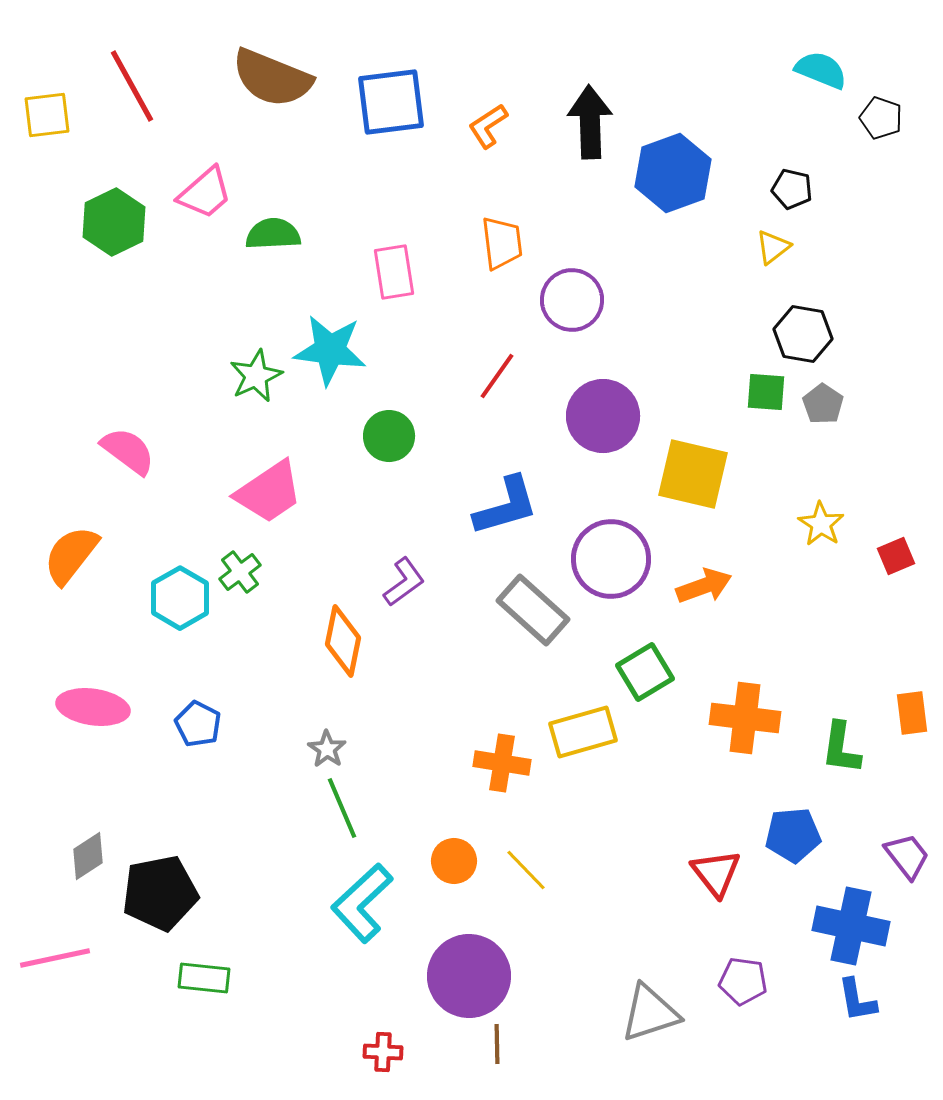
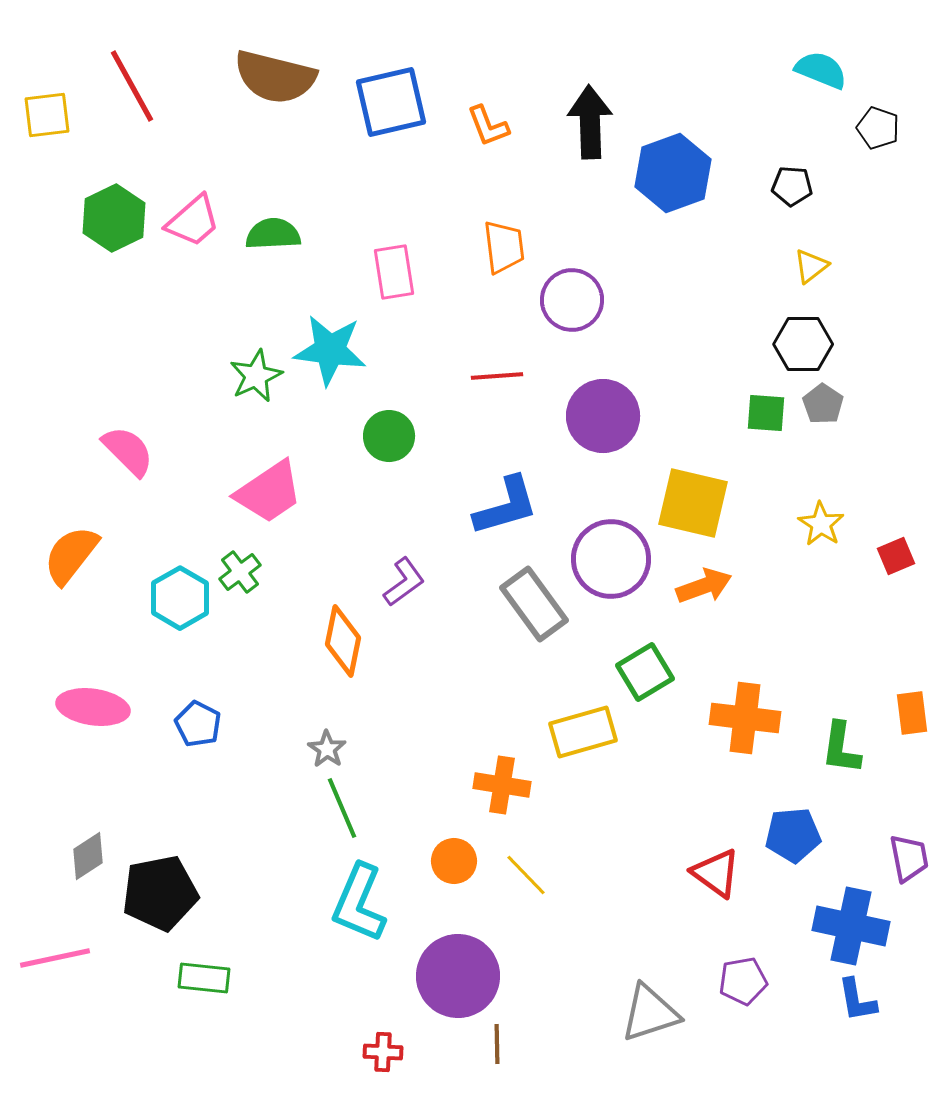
brown semicircle at (272, 78): moved 3 px right, 1 px up; rotated 8 degrees counterclockwise
blue square at (391, 102): rotated 6 degrees counterclockwise
black pentagon at (881, 118): moved 3 px left, 10 px down
orange L-shape at (488, 126): rotated 78 degrees counterclockwise
black pentagon at (792, 189): moved 3 px up; rotated 9 degrees counterclockwise
pink trapezoid at (205, 193): moved 12 px left, 28 px down
green hexagon at (114, 222): moved 4 px up
orange trapezoid at (502, 243): moved 2 px right, 4 px down
yellow triangle at (773, 247): moved 38 px right, 19 px down
black hexagon at (803, 334): moved 10 px down; rotated 10 degrees counterclockwise
red line at (497, 376): rotated 51 degrees clockwise
green square at (766, 392): moved 21 px down
pink semicircle at (128, 451): rotated 8 degrees clockwise
yellow square at (693, 474): moved 29 px down
gray rectangle at (533, 610): moved 1 px right, 6 px up; rotated 12 degrees clockwise
orange cross at (502, 763): moved 22 px down
purple trapezoid at (907, 856): moved 2 px right, 2 px down; rotated 27 degrees clockwise
yellow line at (526, 870): moved 5 px down
red triangle at (716, 873): rotated 16 degrees counterclockwise
cyan L-shape at (362, 903): moved 3 px left; rotated 24 degrees counterclockwise
purple circle at (469, 976): moved 11 px left
purple pentagon at (743, 981): rotated 18 degrees counterclockwise
